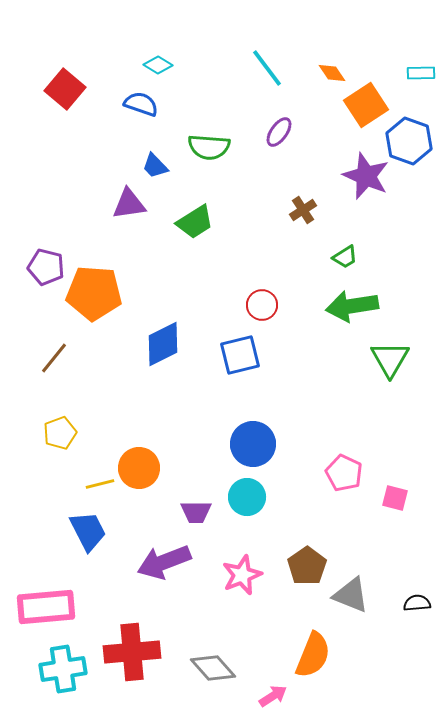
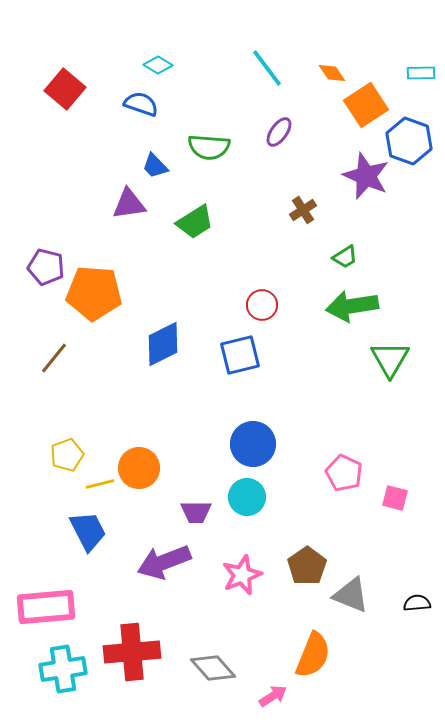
yellow pentagon at (60, 433): moved 7 px right, 22 px down
